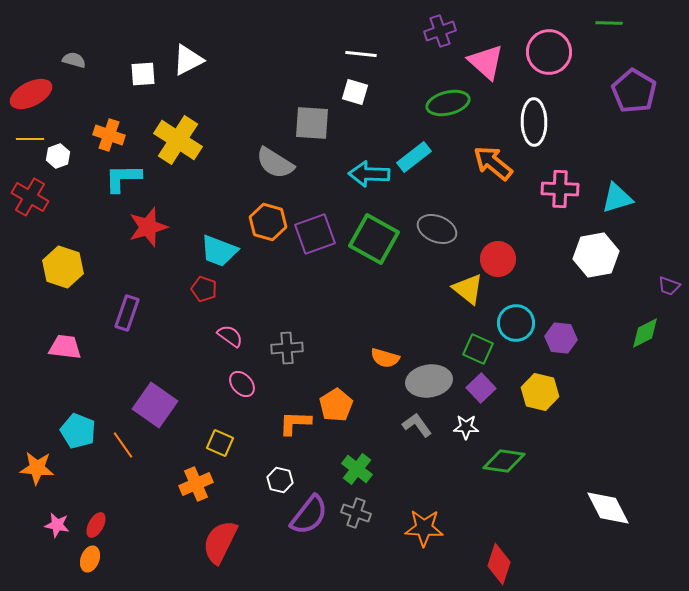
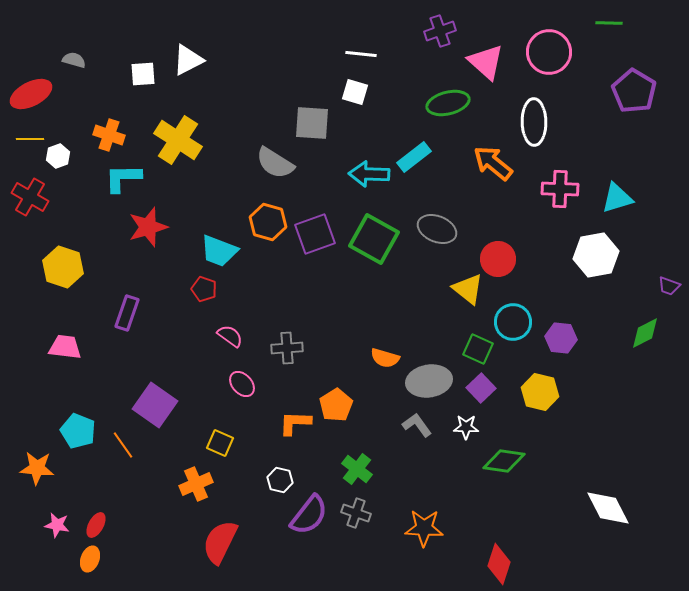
cyan circle at (516, 323): moved 3 px left, 1 px up
